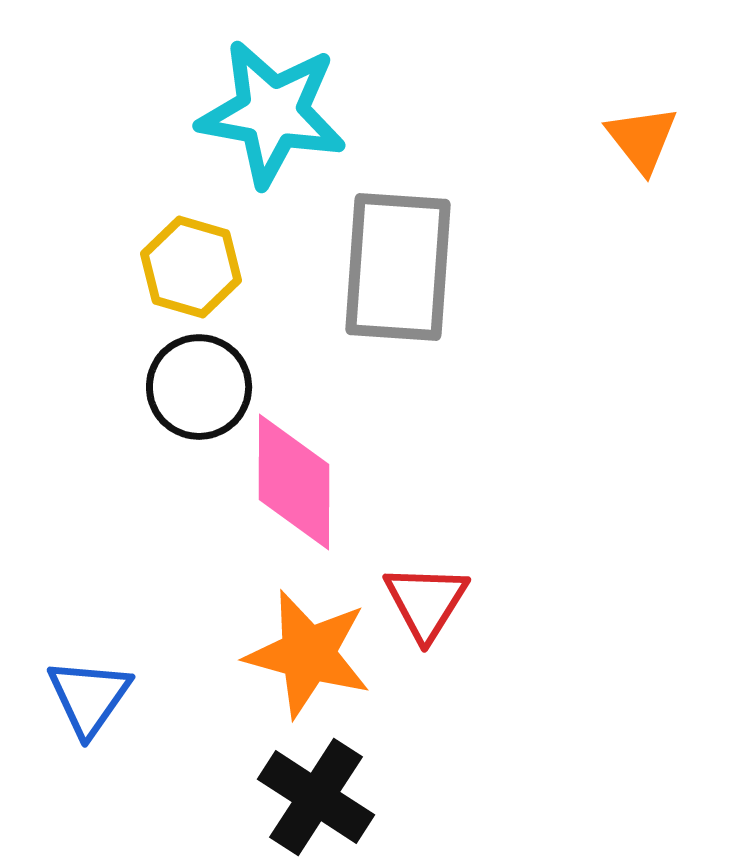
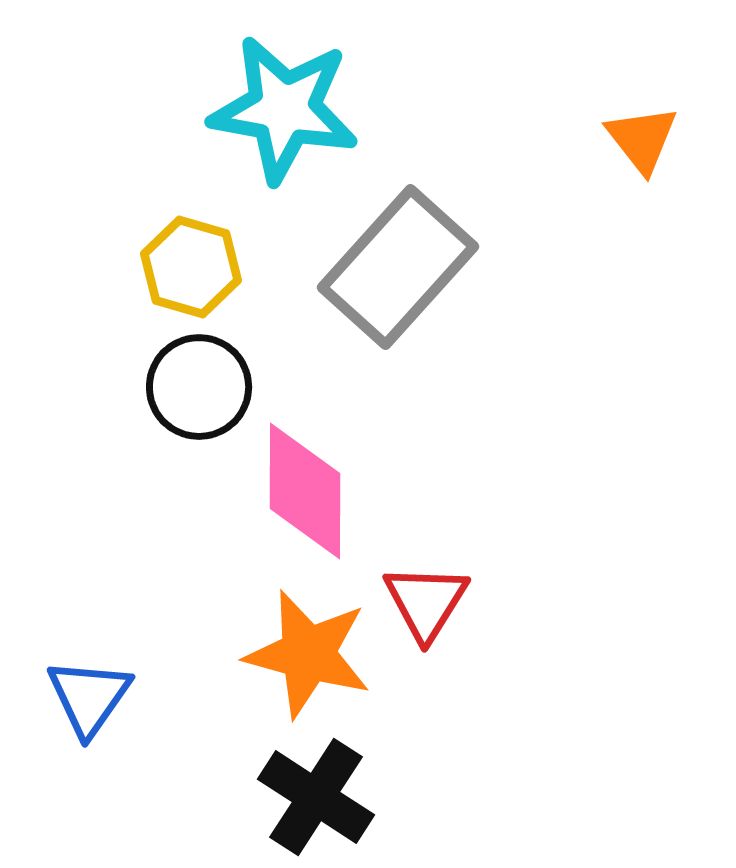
cyan star: moved 12 px right, 4 px up
gray rectangle: rotated 38 degrees clockwise
pink diamond: moved 11 px right, 9 px down
